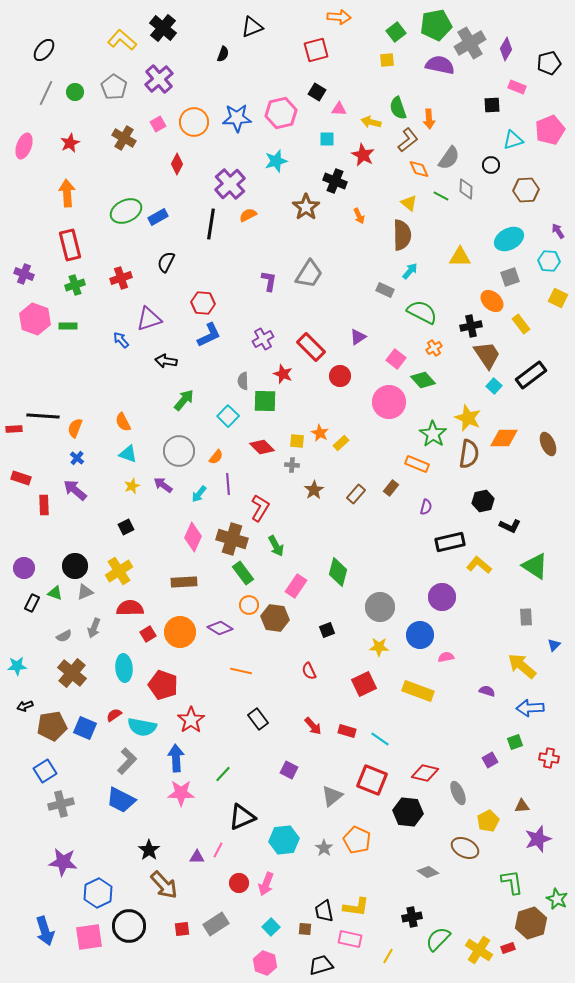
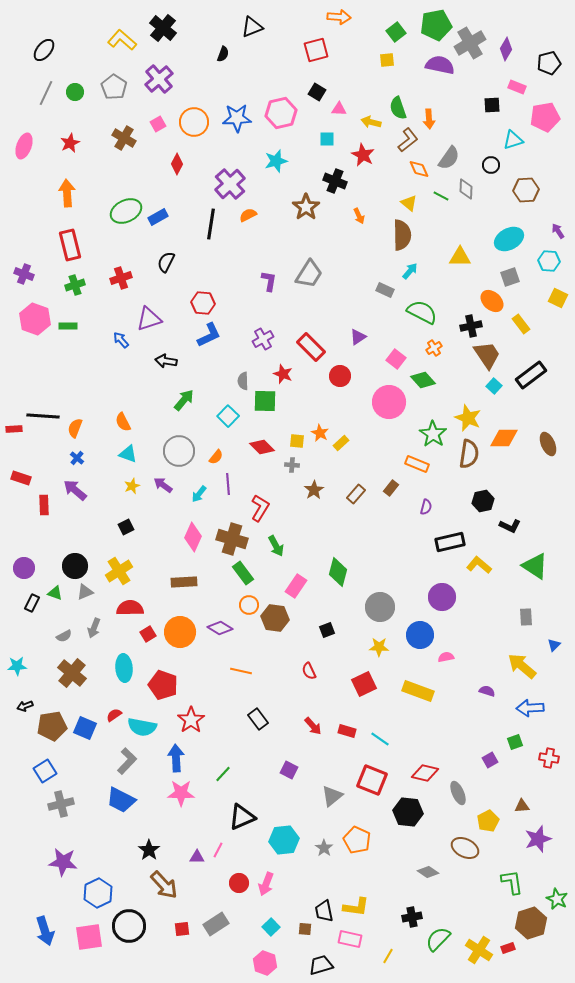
pink pentagon at (550, 130): moved 5 px left, 13 px up; rotated 12 degrees clockwise
